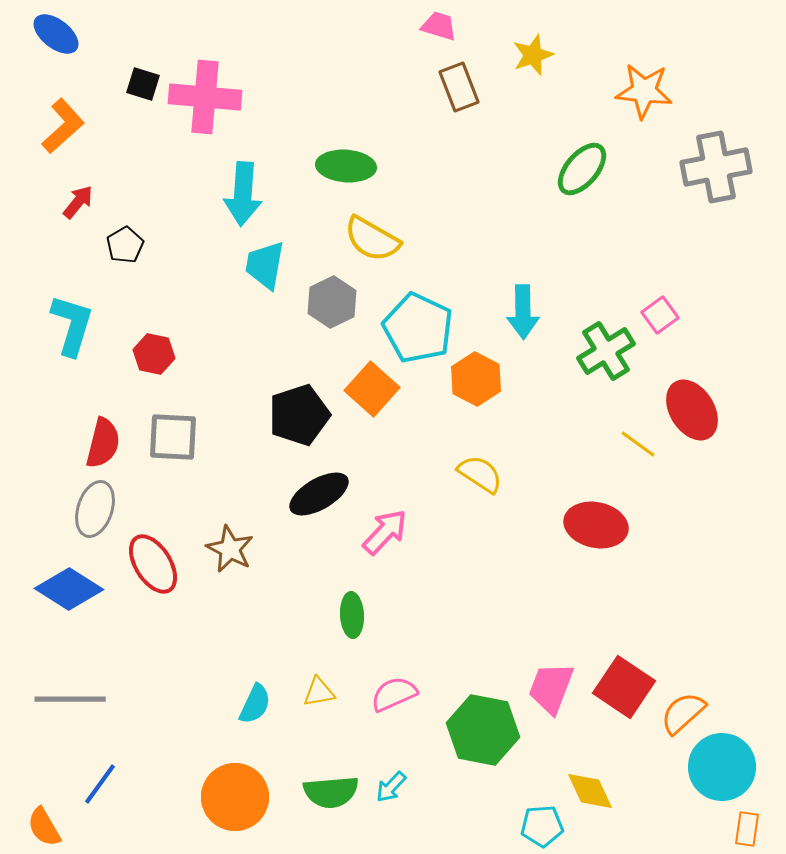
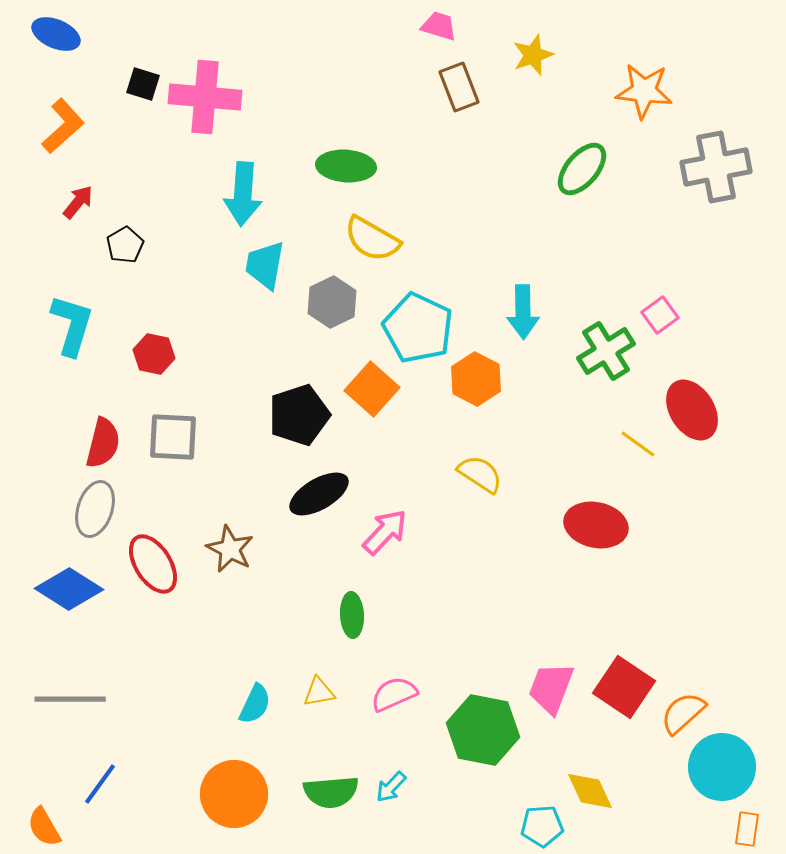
blue ellipse at (56, 34): rotated 15 degrees counterclockwise
orange circle at (235, 797): moved 1 px left, 3 px up
